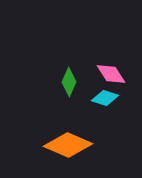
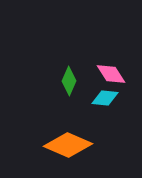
green diamond: moved 1 px up
cyan diamond: rotated 12 degrees counterclockwise
